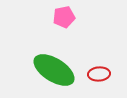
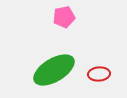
green ellipse: rotated 63 degrees counterclockwise
